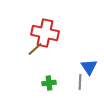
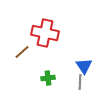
brown line: moved 13 px left, 3 px down
blue triangle: moved 5 px left, 1 px up
green cross: moved 1 px left, 5 px up
